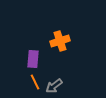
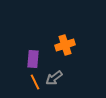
orange cross: moved 5 px right, 4 px down
gray arrow: moved 8 px up
